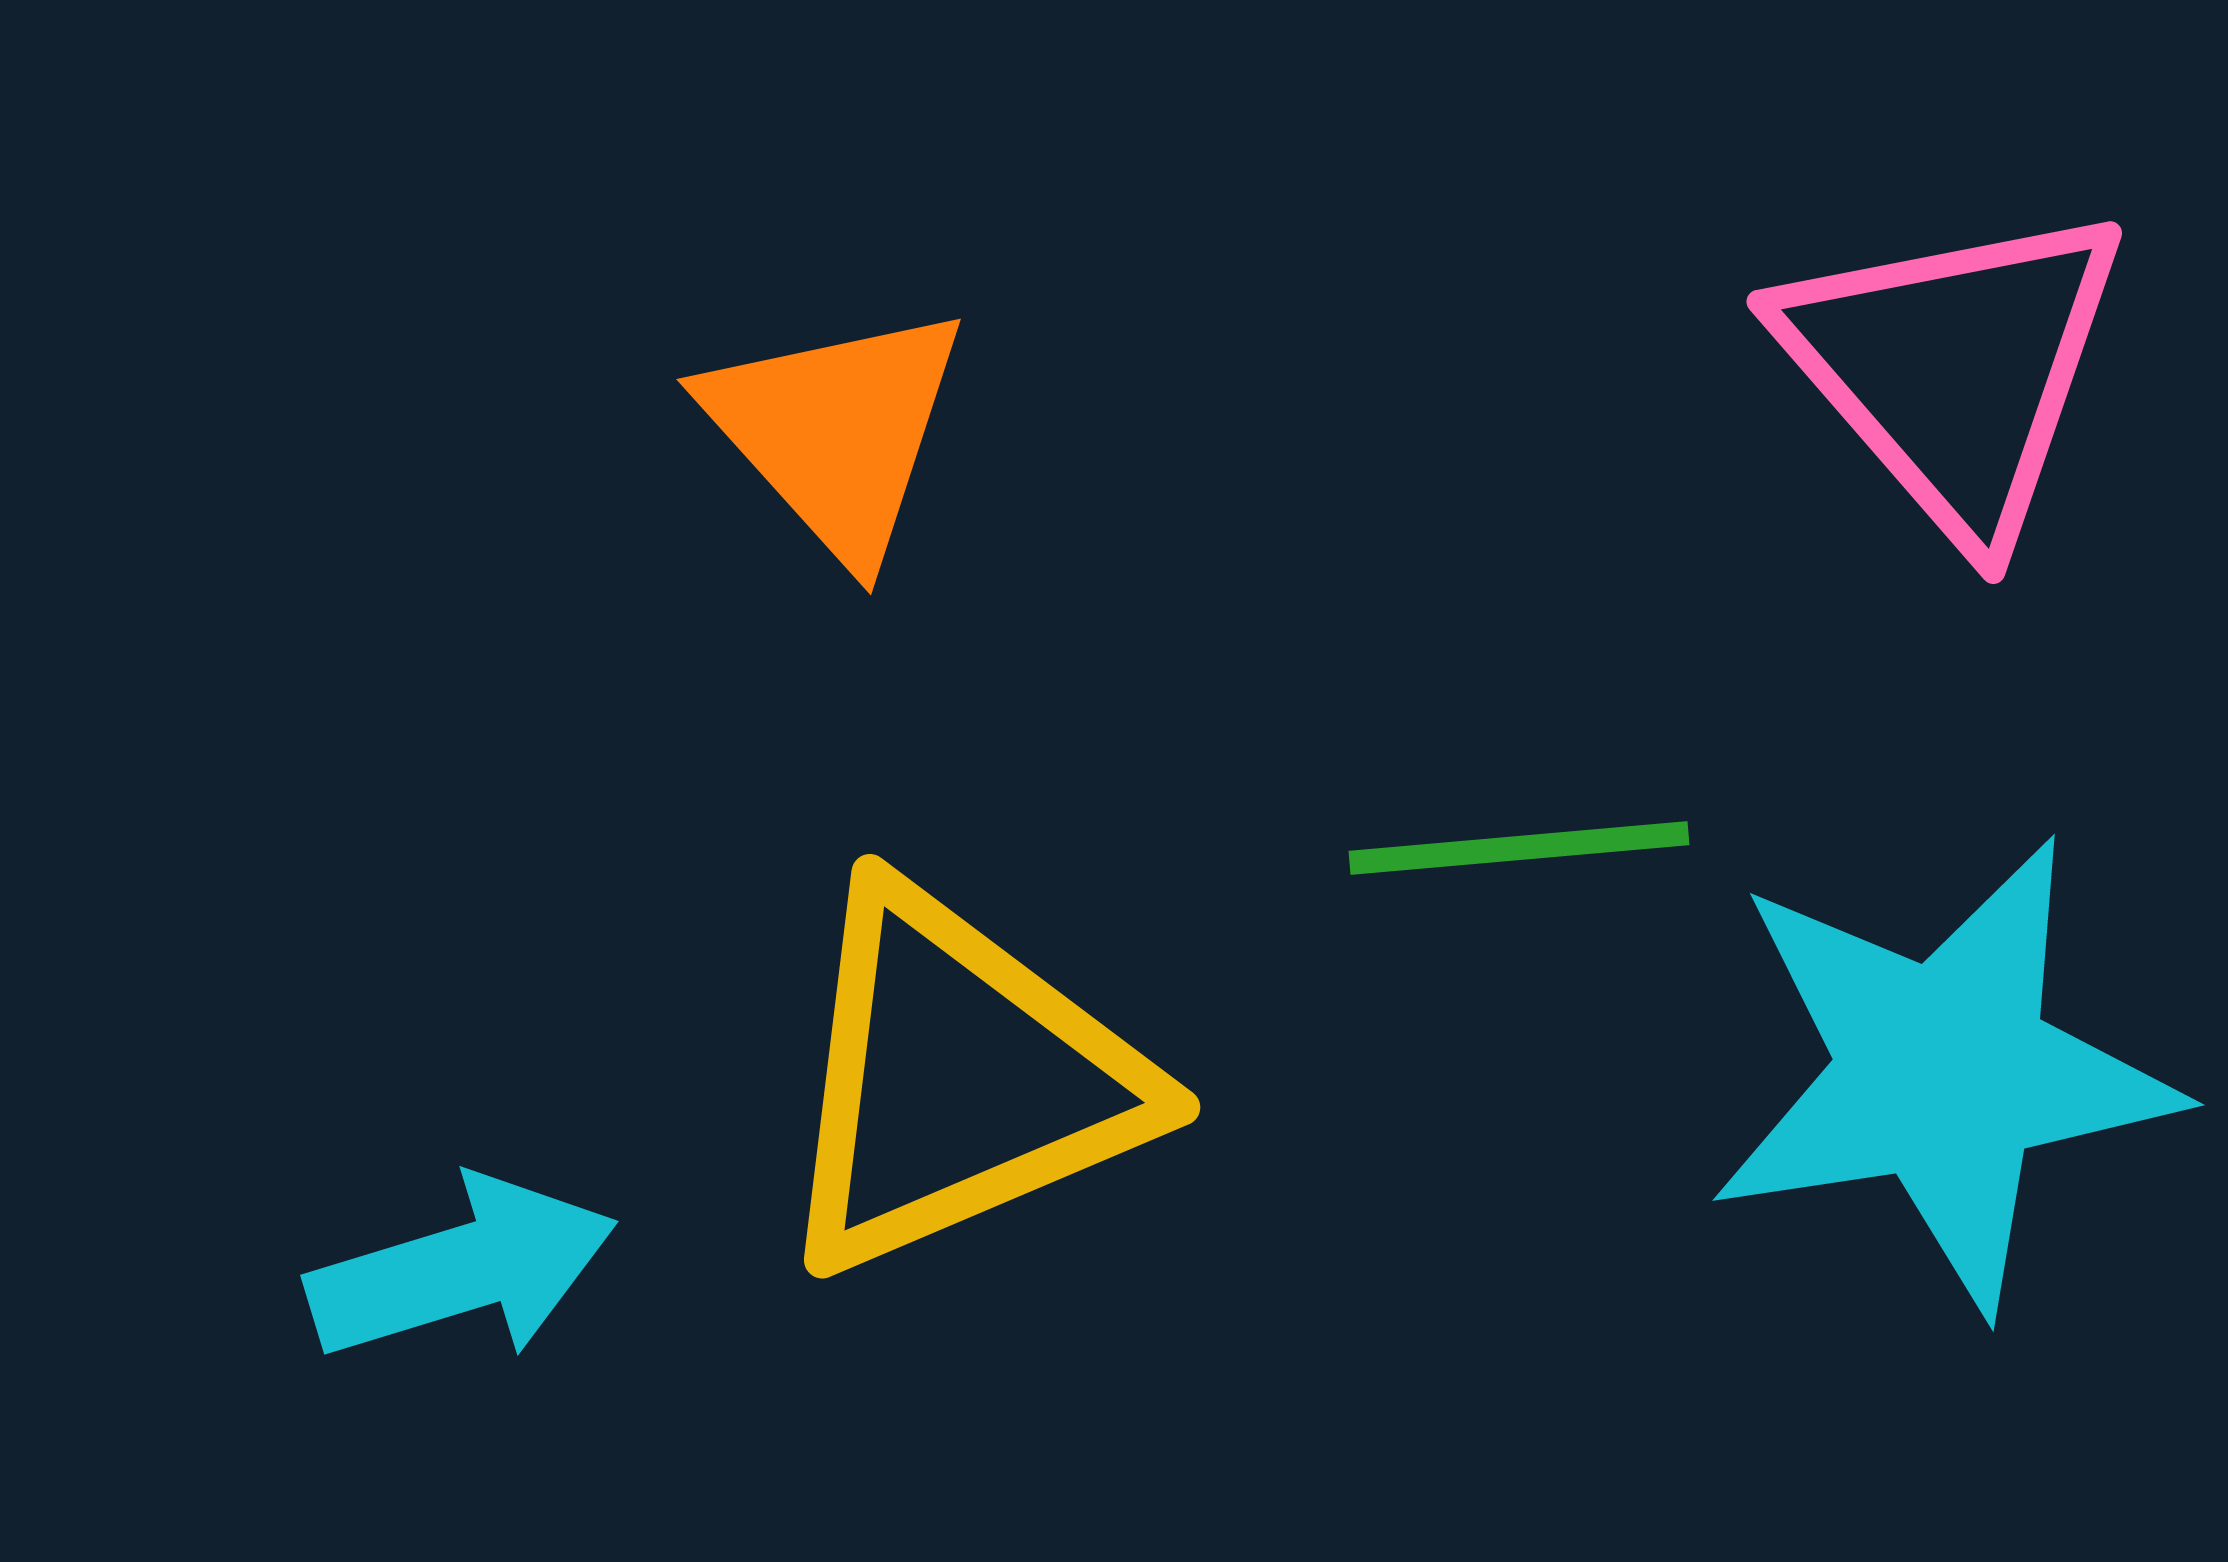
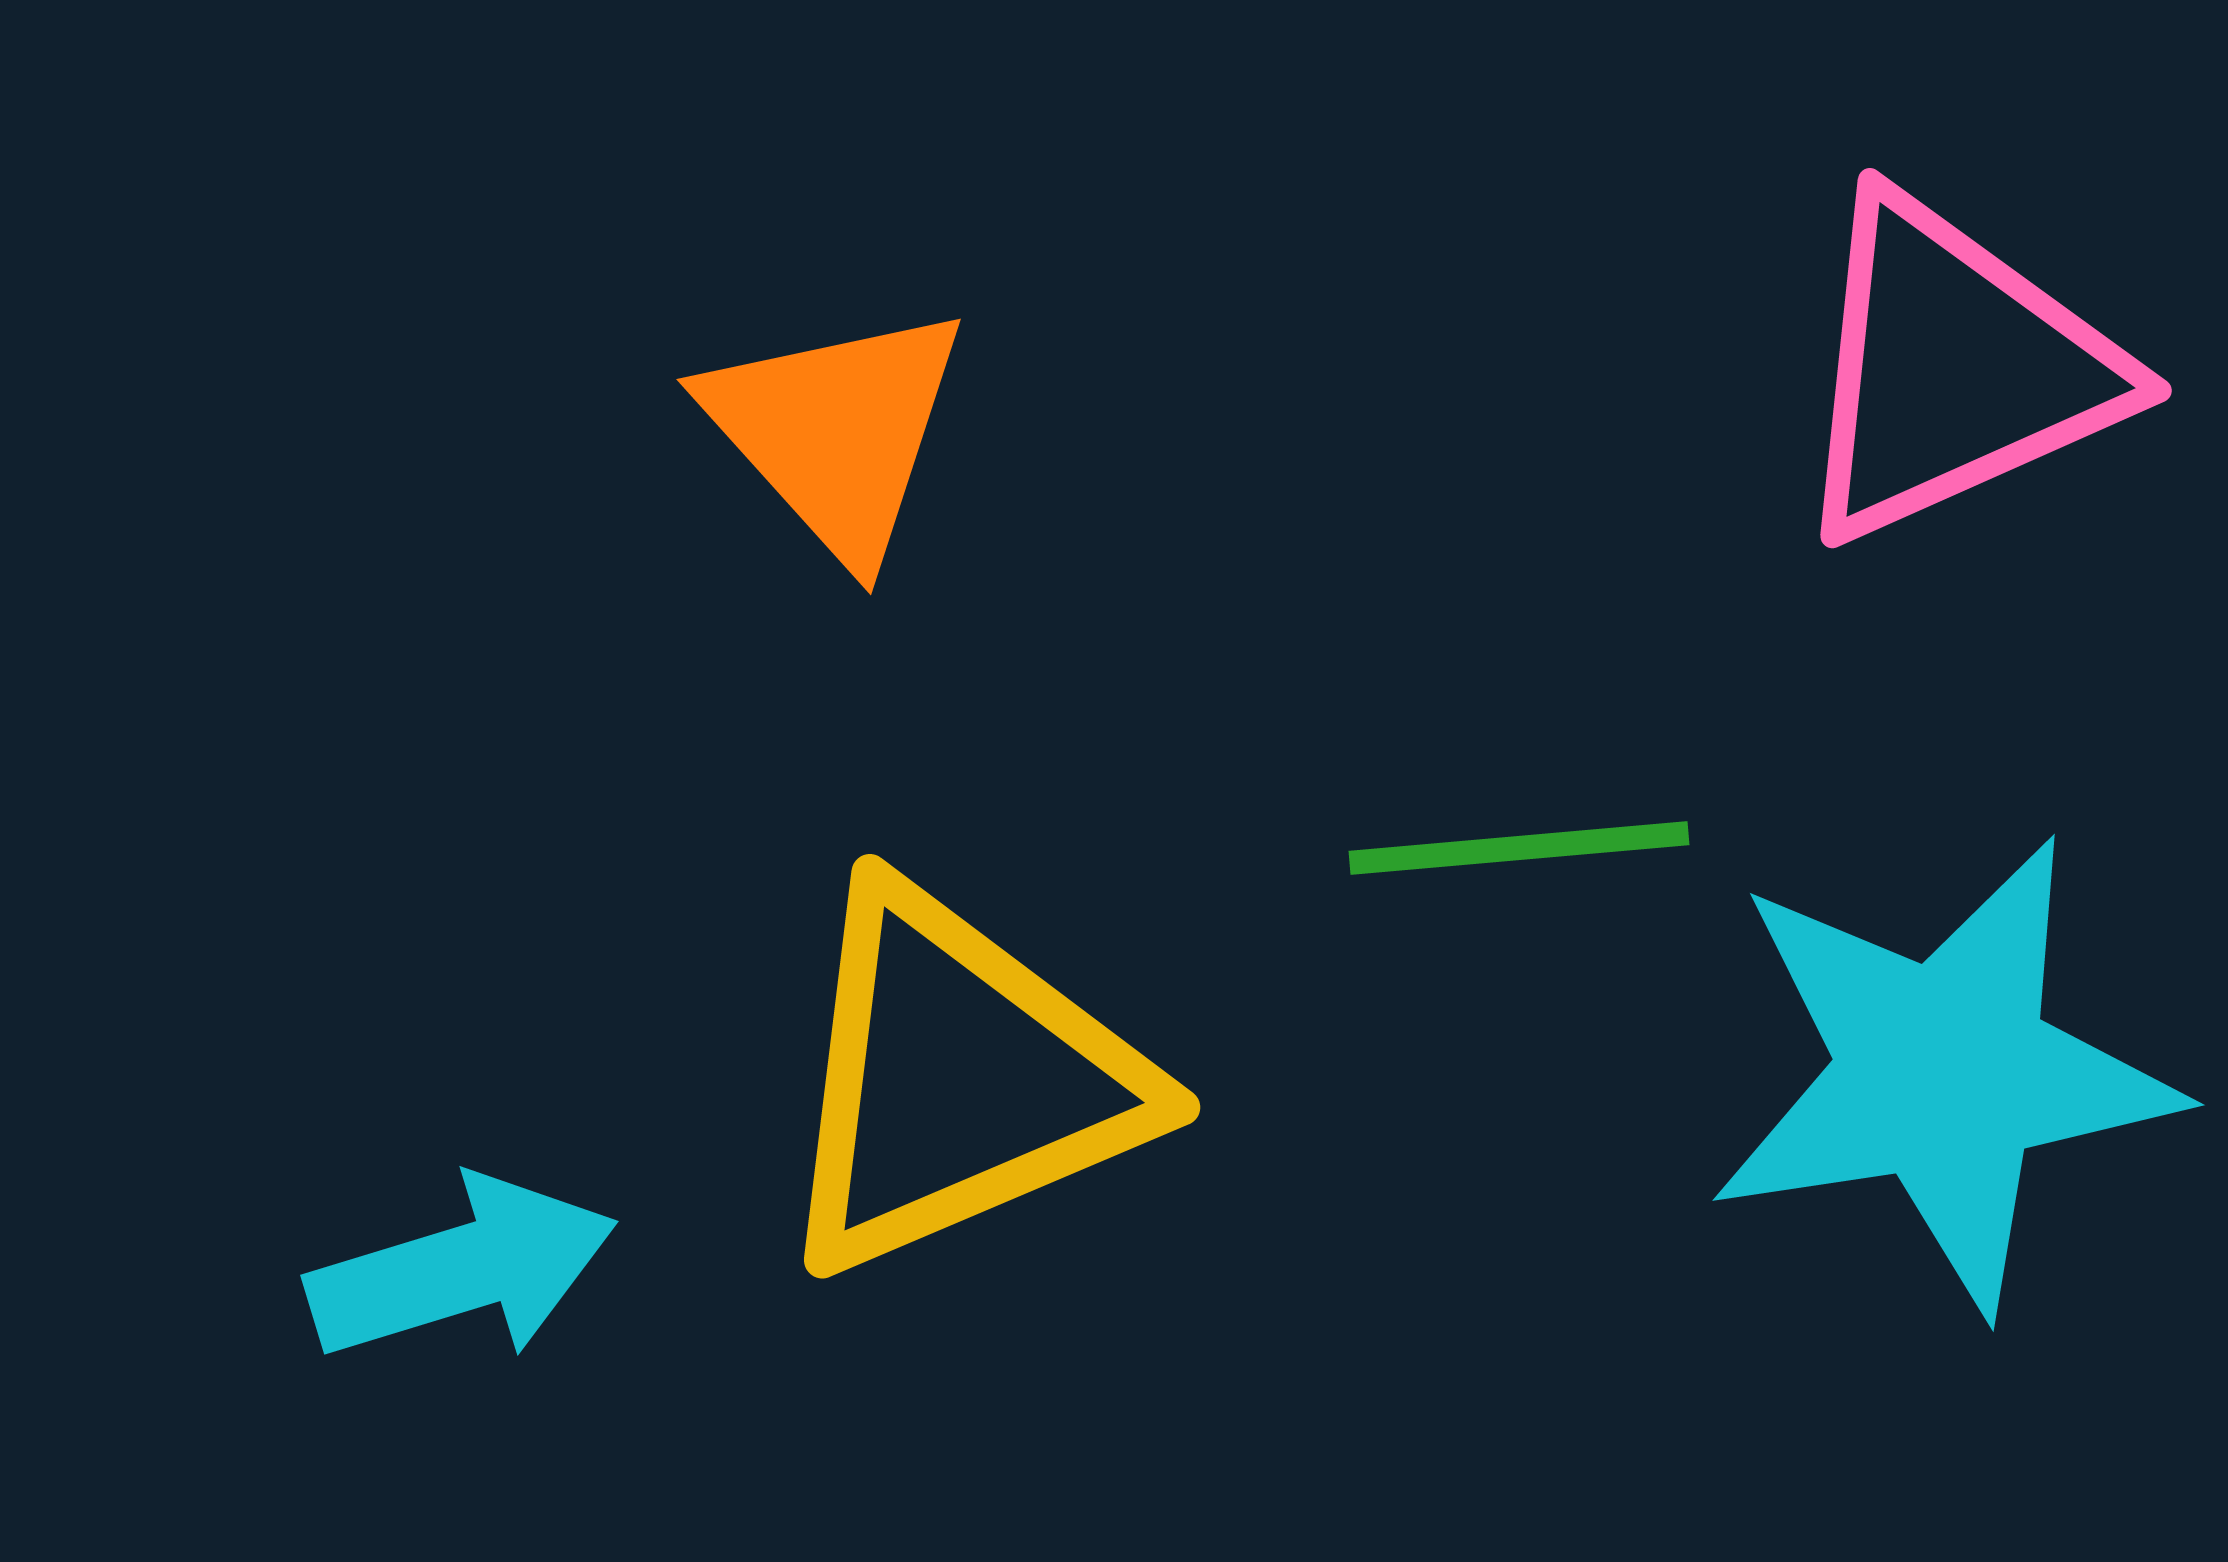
pink triangle: rotated 47 degrees clockwise
